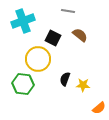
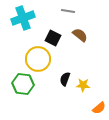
cyan cross: moved 3 px up
